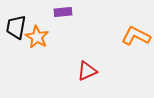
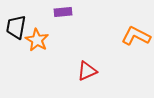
orange star: moved 3 px down
